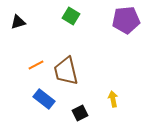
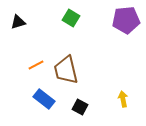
green square: moved 2 px down
brown trapezoid: moved 1 px up
yellow arrow: moved 10 px right
black square: moved 6 px up; rotated 35 degrees counterclockwise
